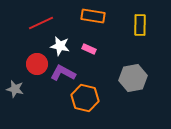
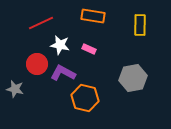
white star: moved 1 px up
